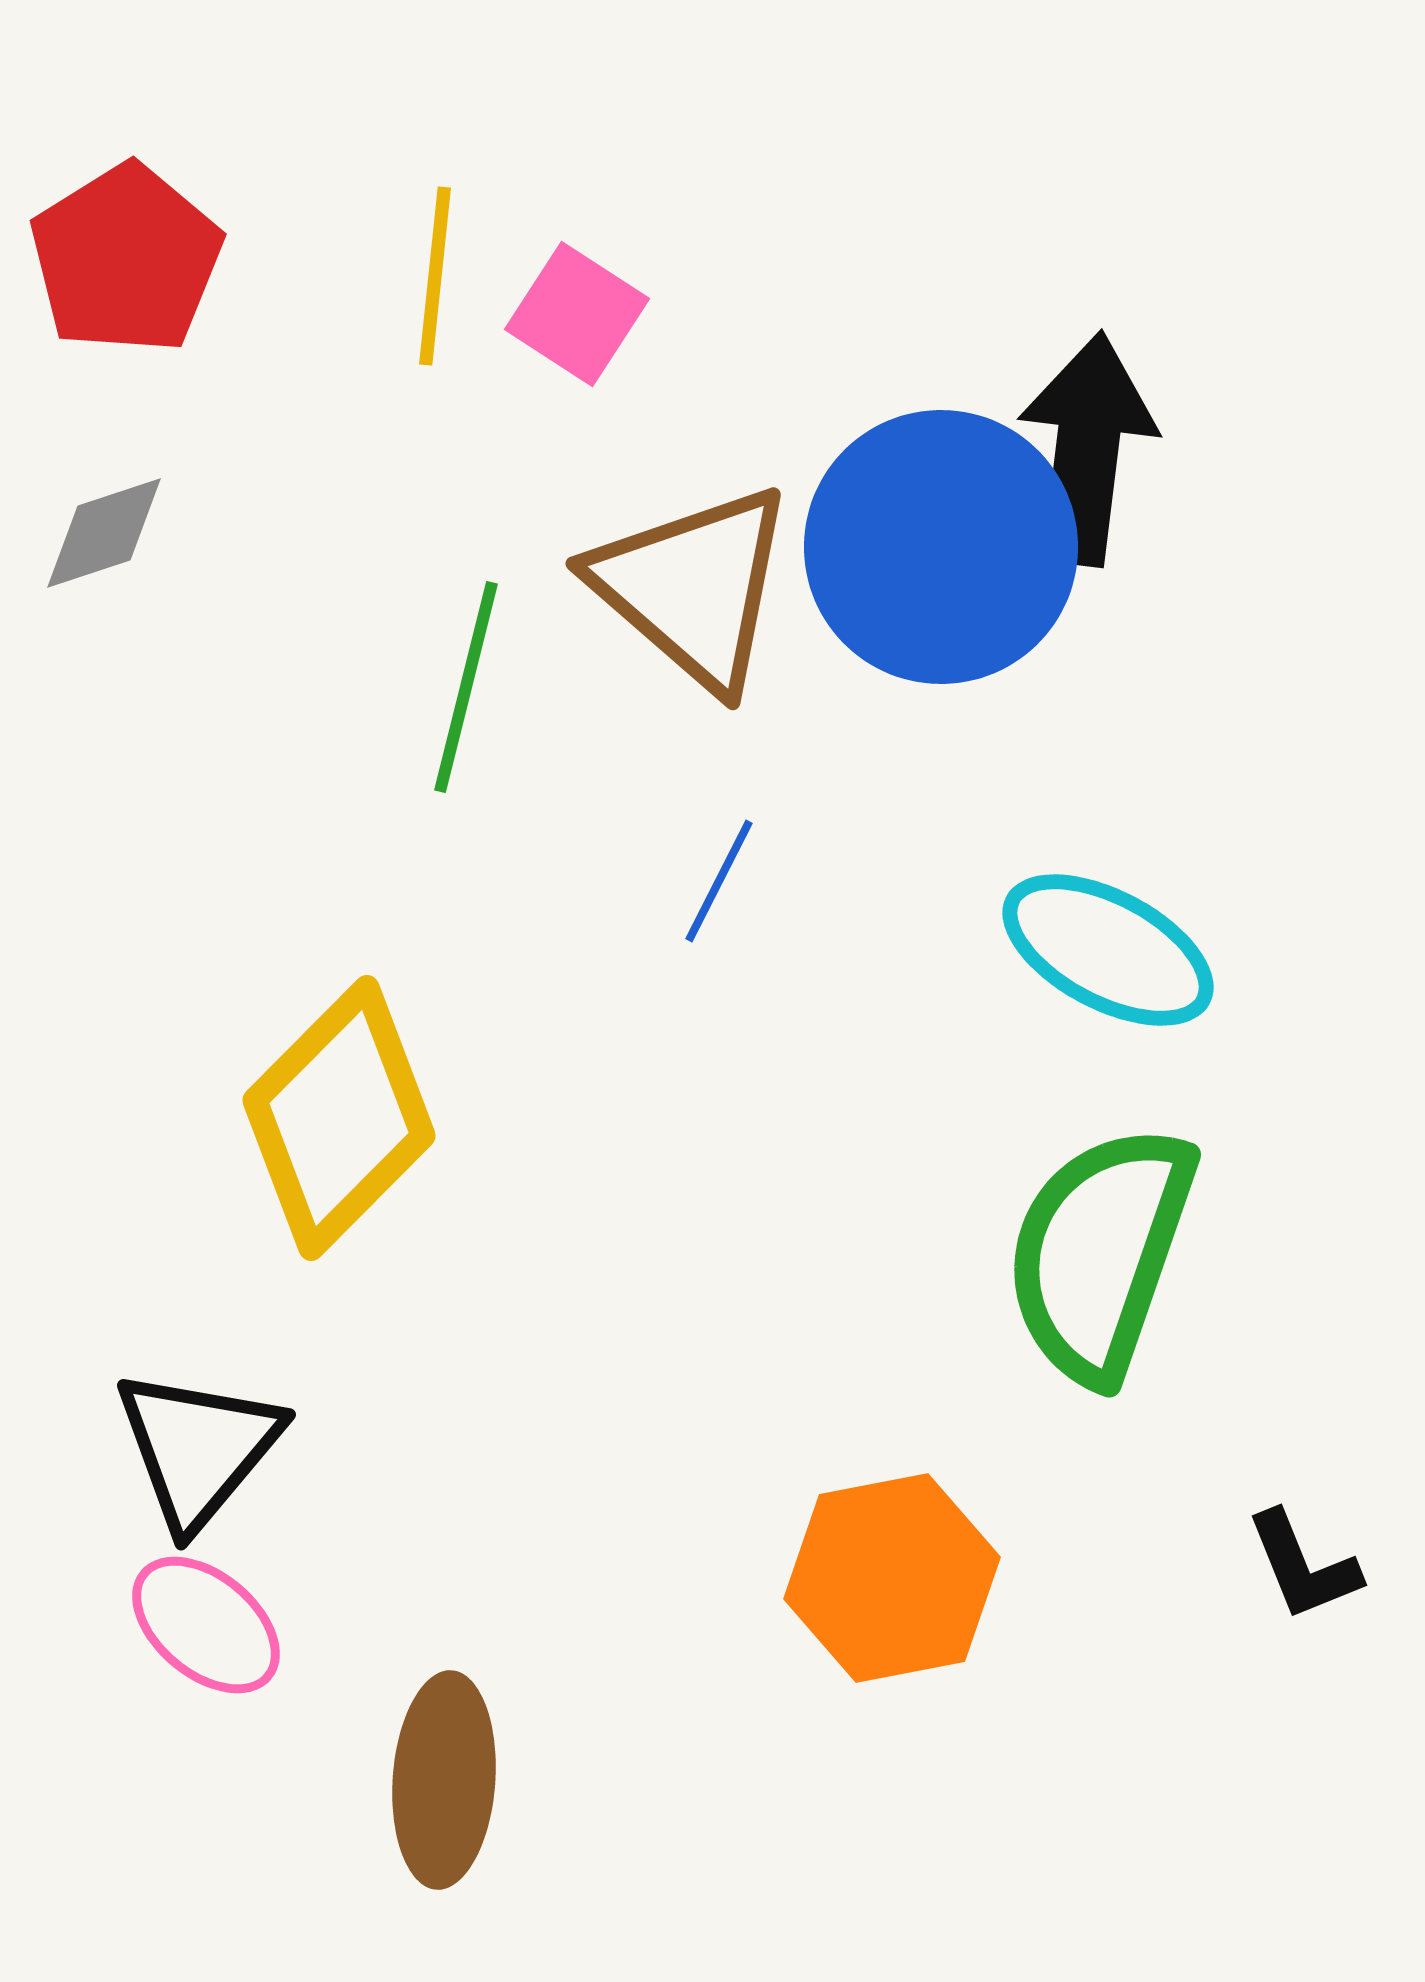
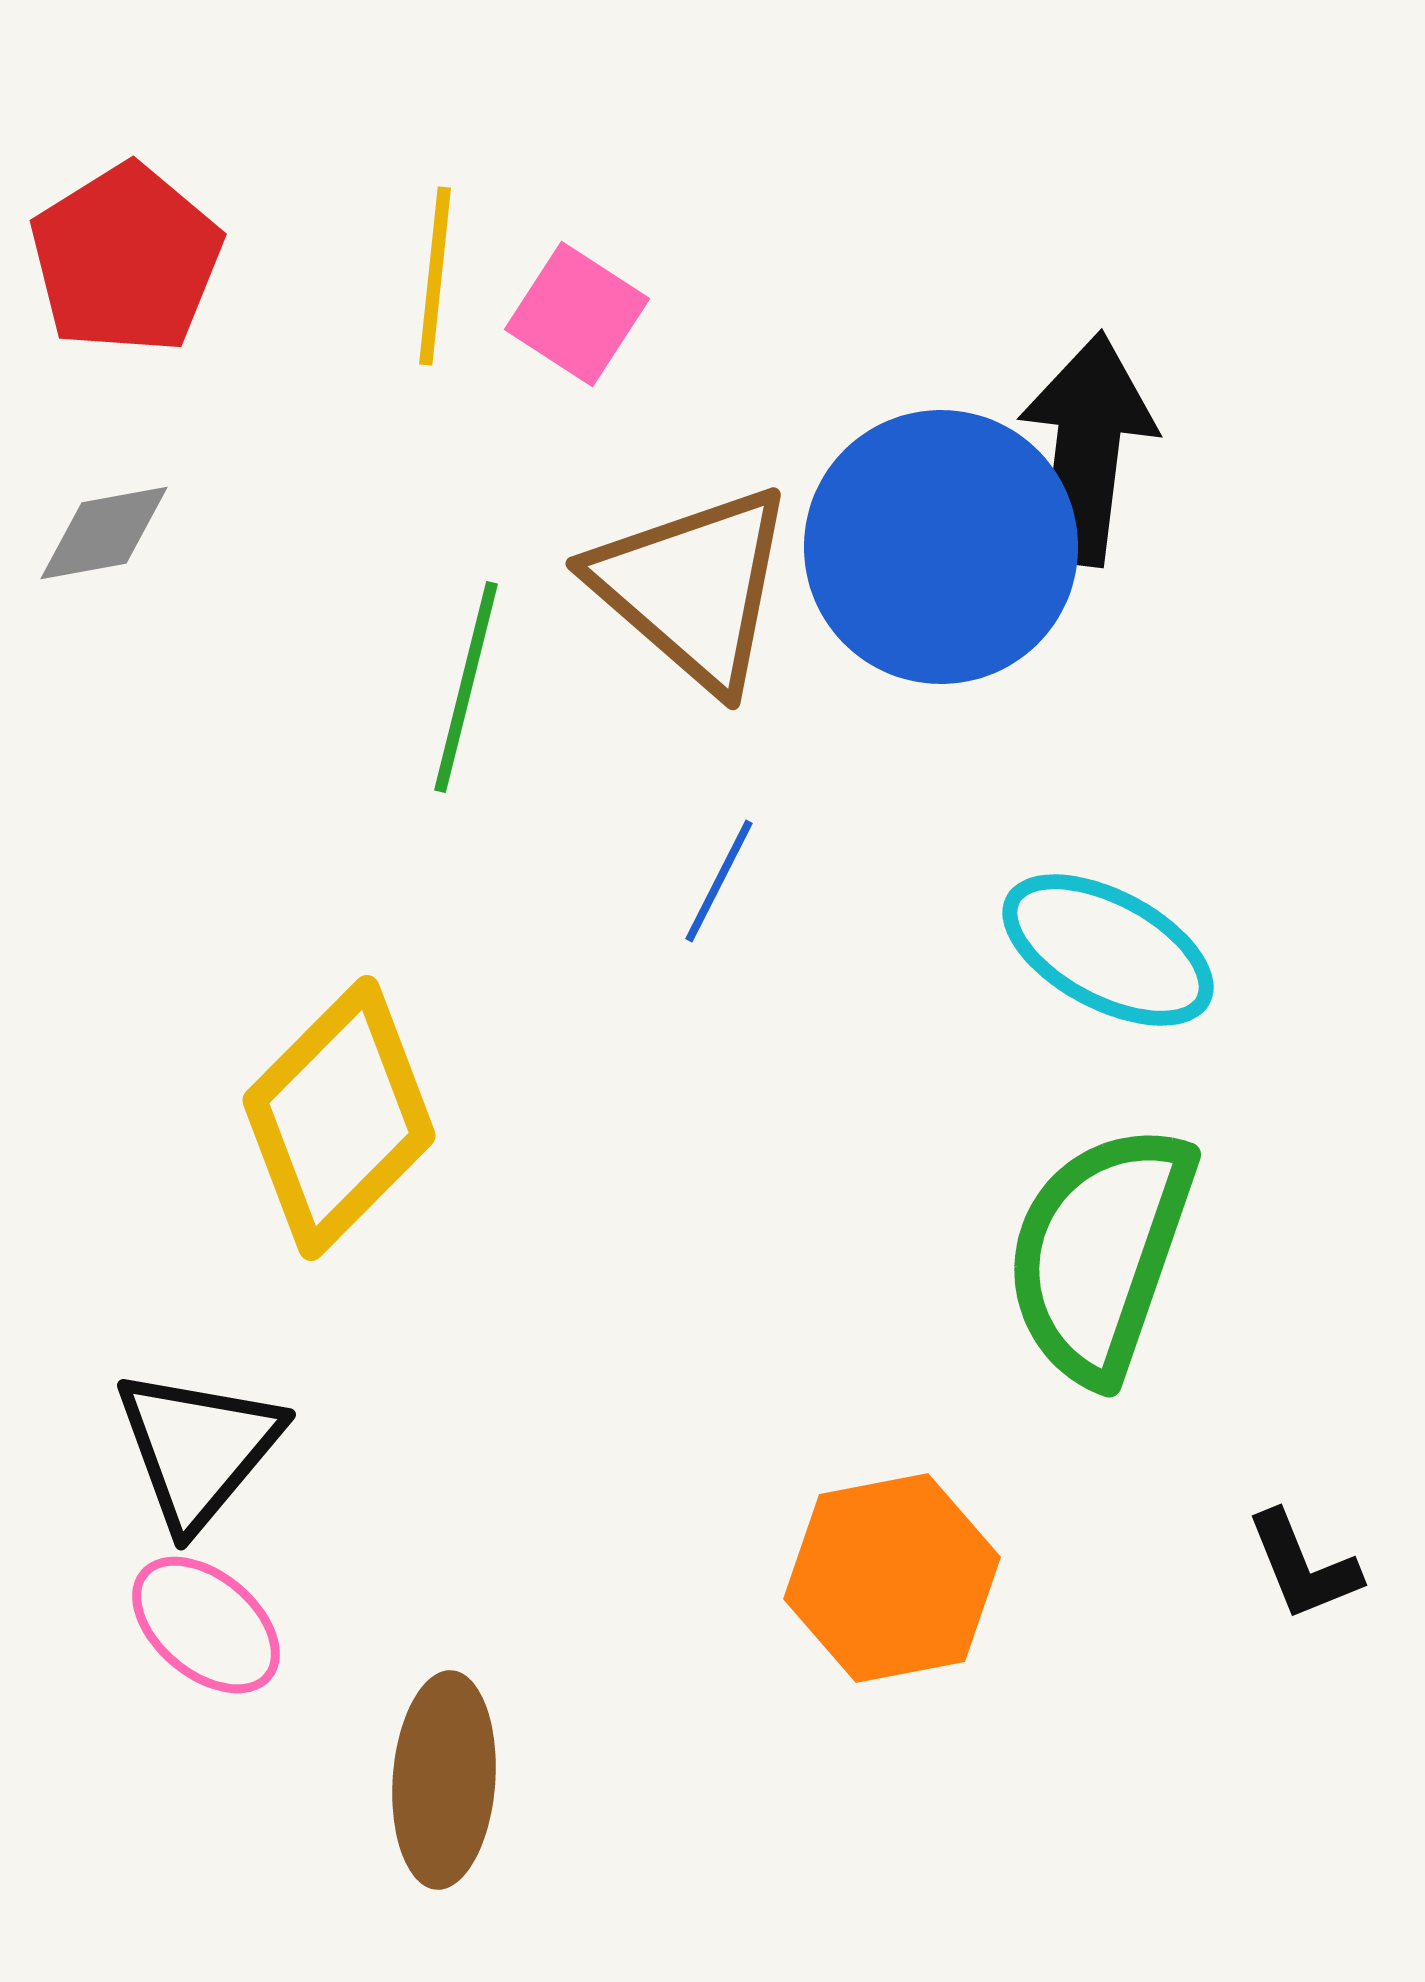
gray diamond: rotated 8 degrees clockwise
